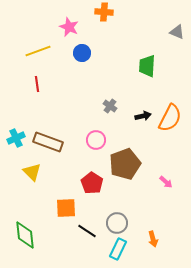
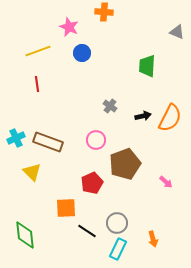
red pentagon: rotated 15 degrees clockwise
